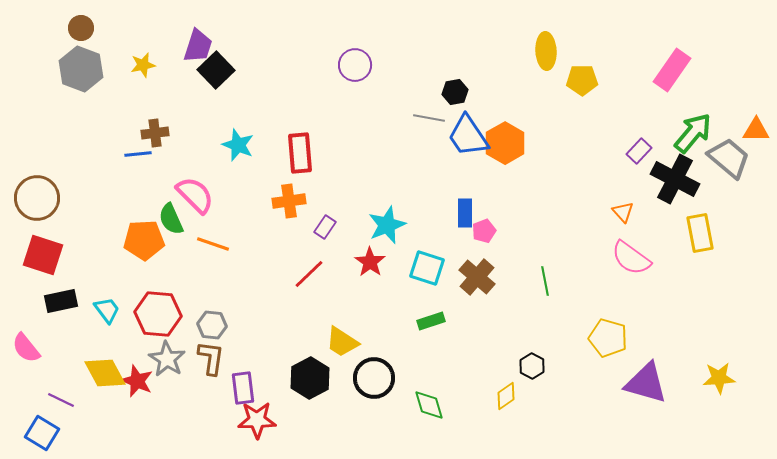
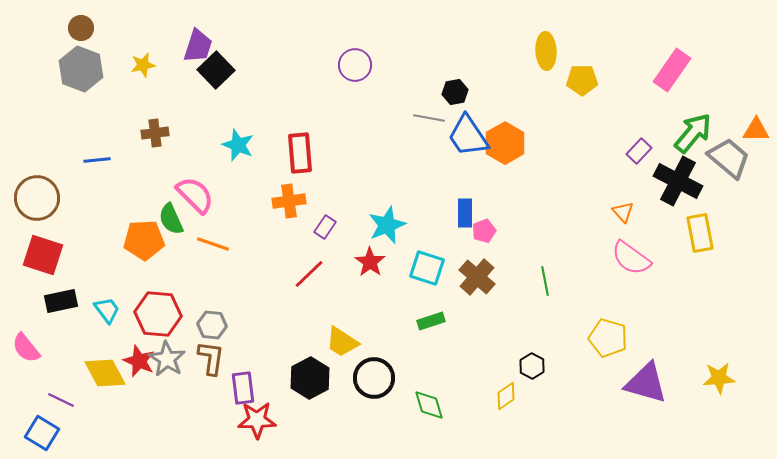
blue line at (138, 154): moved 41 px left, 6 px down
black cross at (675, 179): moved 3 px right, 2 px down
red star at (137, 381): moved 2 px right, 20 px up
